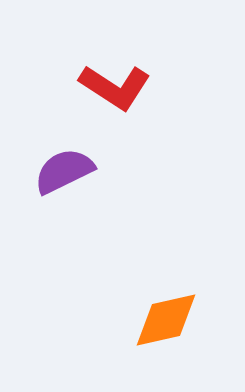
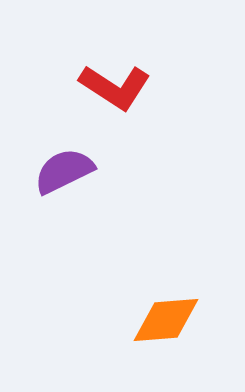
orange diamond: rotated 8 degrees clockwise
